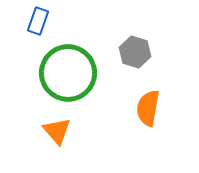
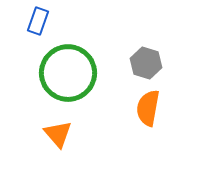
gray hexagon: moved 11 px right, 11 px down
orange triangle: moved 1 px right, 3 px down
